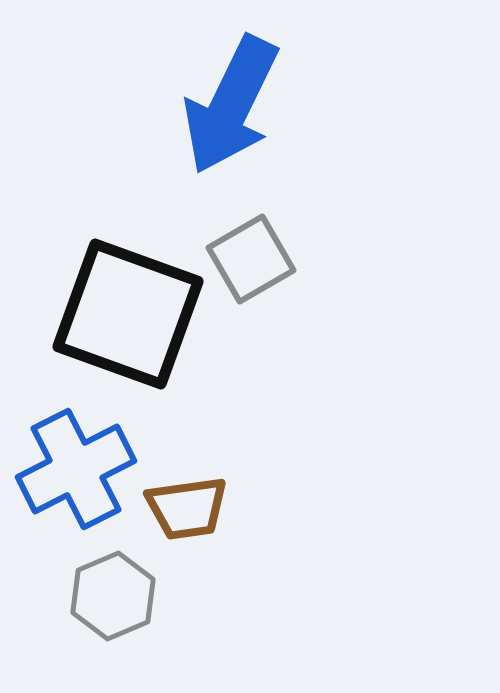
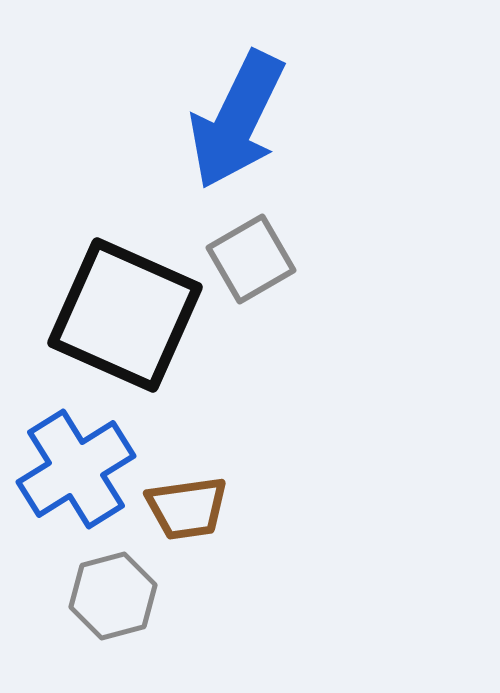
blue arrow: moved 6 px right, 15 px down
black square: moved 3 px left, 1 px down; rotated 4 degrees clockwise
blue cross: rotated 5 degrees counterclockwise
gray hexagon: rotated 8 degrees clockwise
